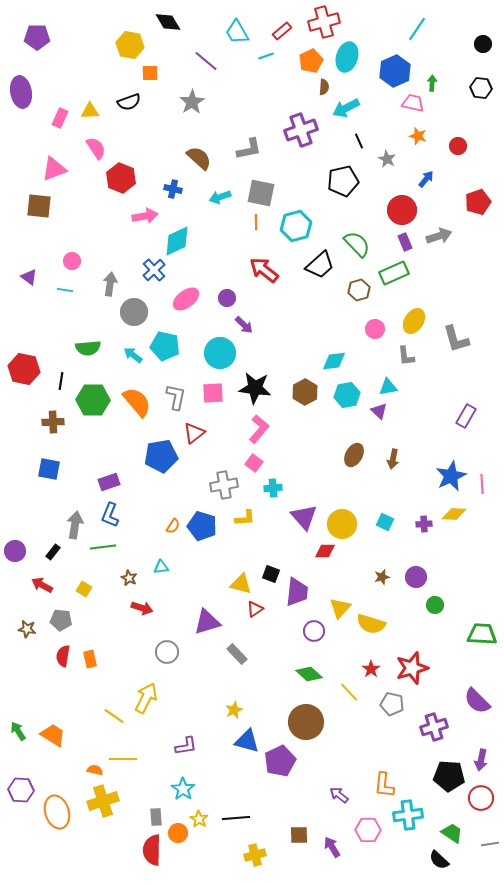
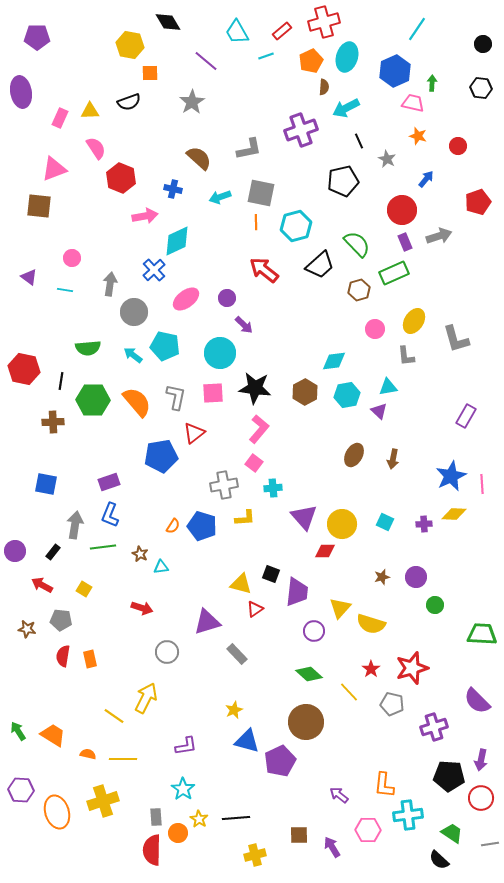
pink circle at (72, 261): moved 3 px up
blue square at (49, 469): moved 3 px left, 15 px down
brown star at (129, 578): moved 11 px right, 24 px up
orange semicircle at (95, 770): moved 7 px left, 16 px up
